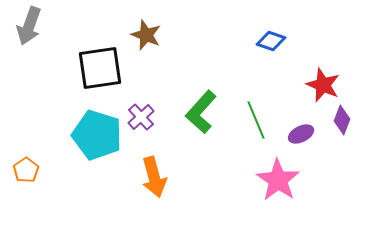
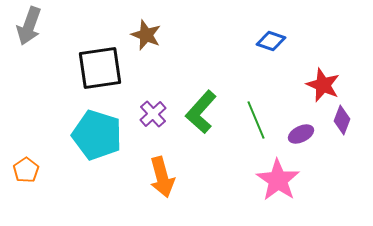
purple cross: moved 12 px right, 3 px up
orange arrow: moved 8 px right
